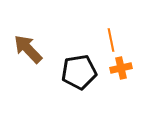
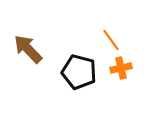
orange line: rotated 25 degrees counterclockwise
black pentagon: rotated 24 degrees clockwise
